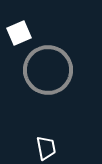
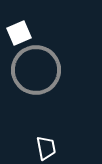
gray circle: moved 12 px left
